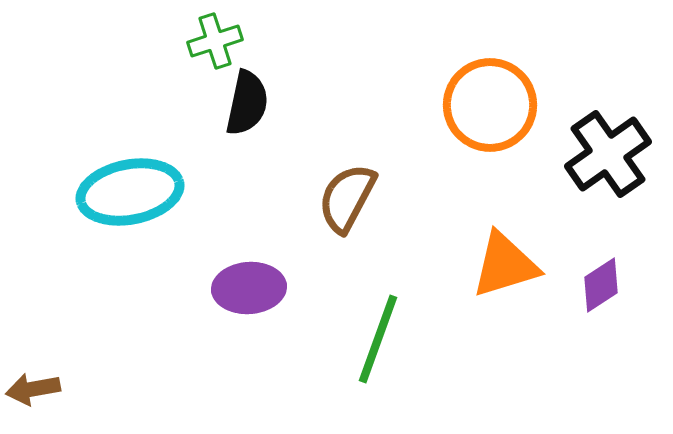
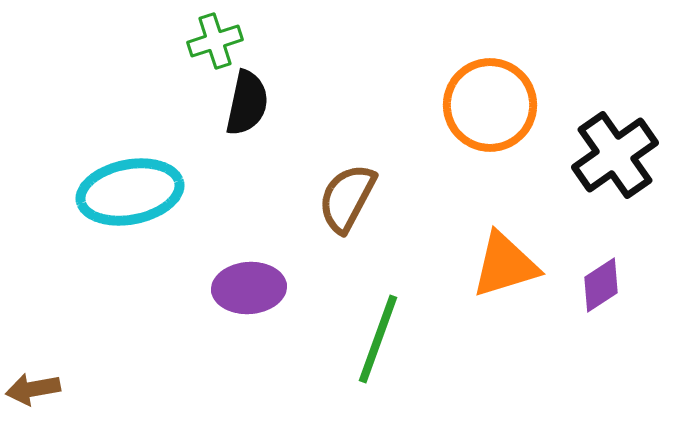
black cross: moved 7 px right, 1 px down
